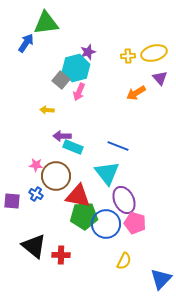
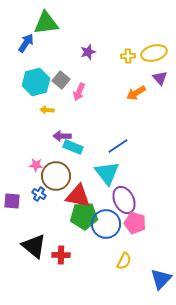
cyan hexagon: moved 40 px left, 14 px down
blue line: rotated 55 degrees counterclockwise
blue cross: moved 3 px right
